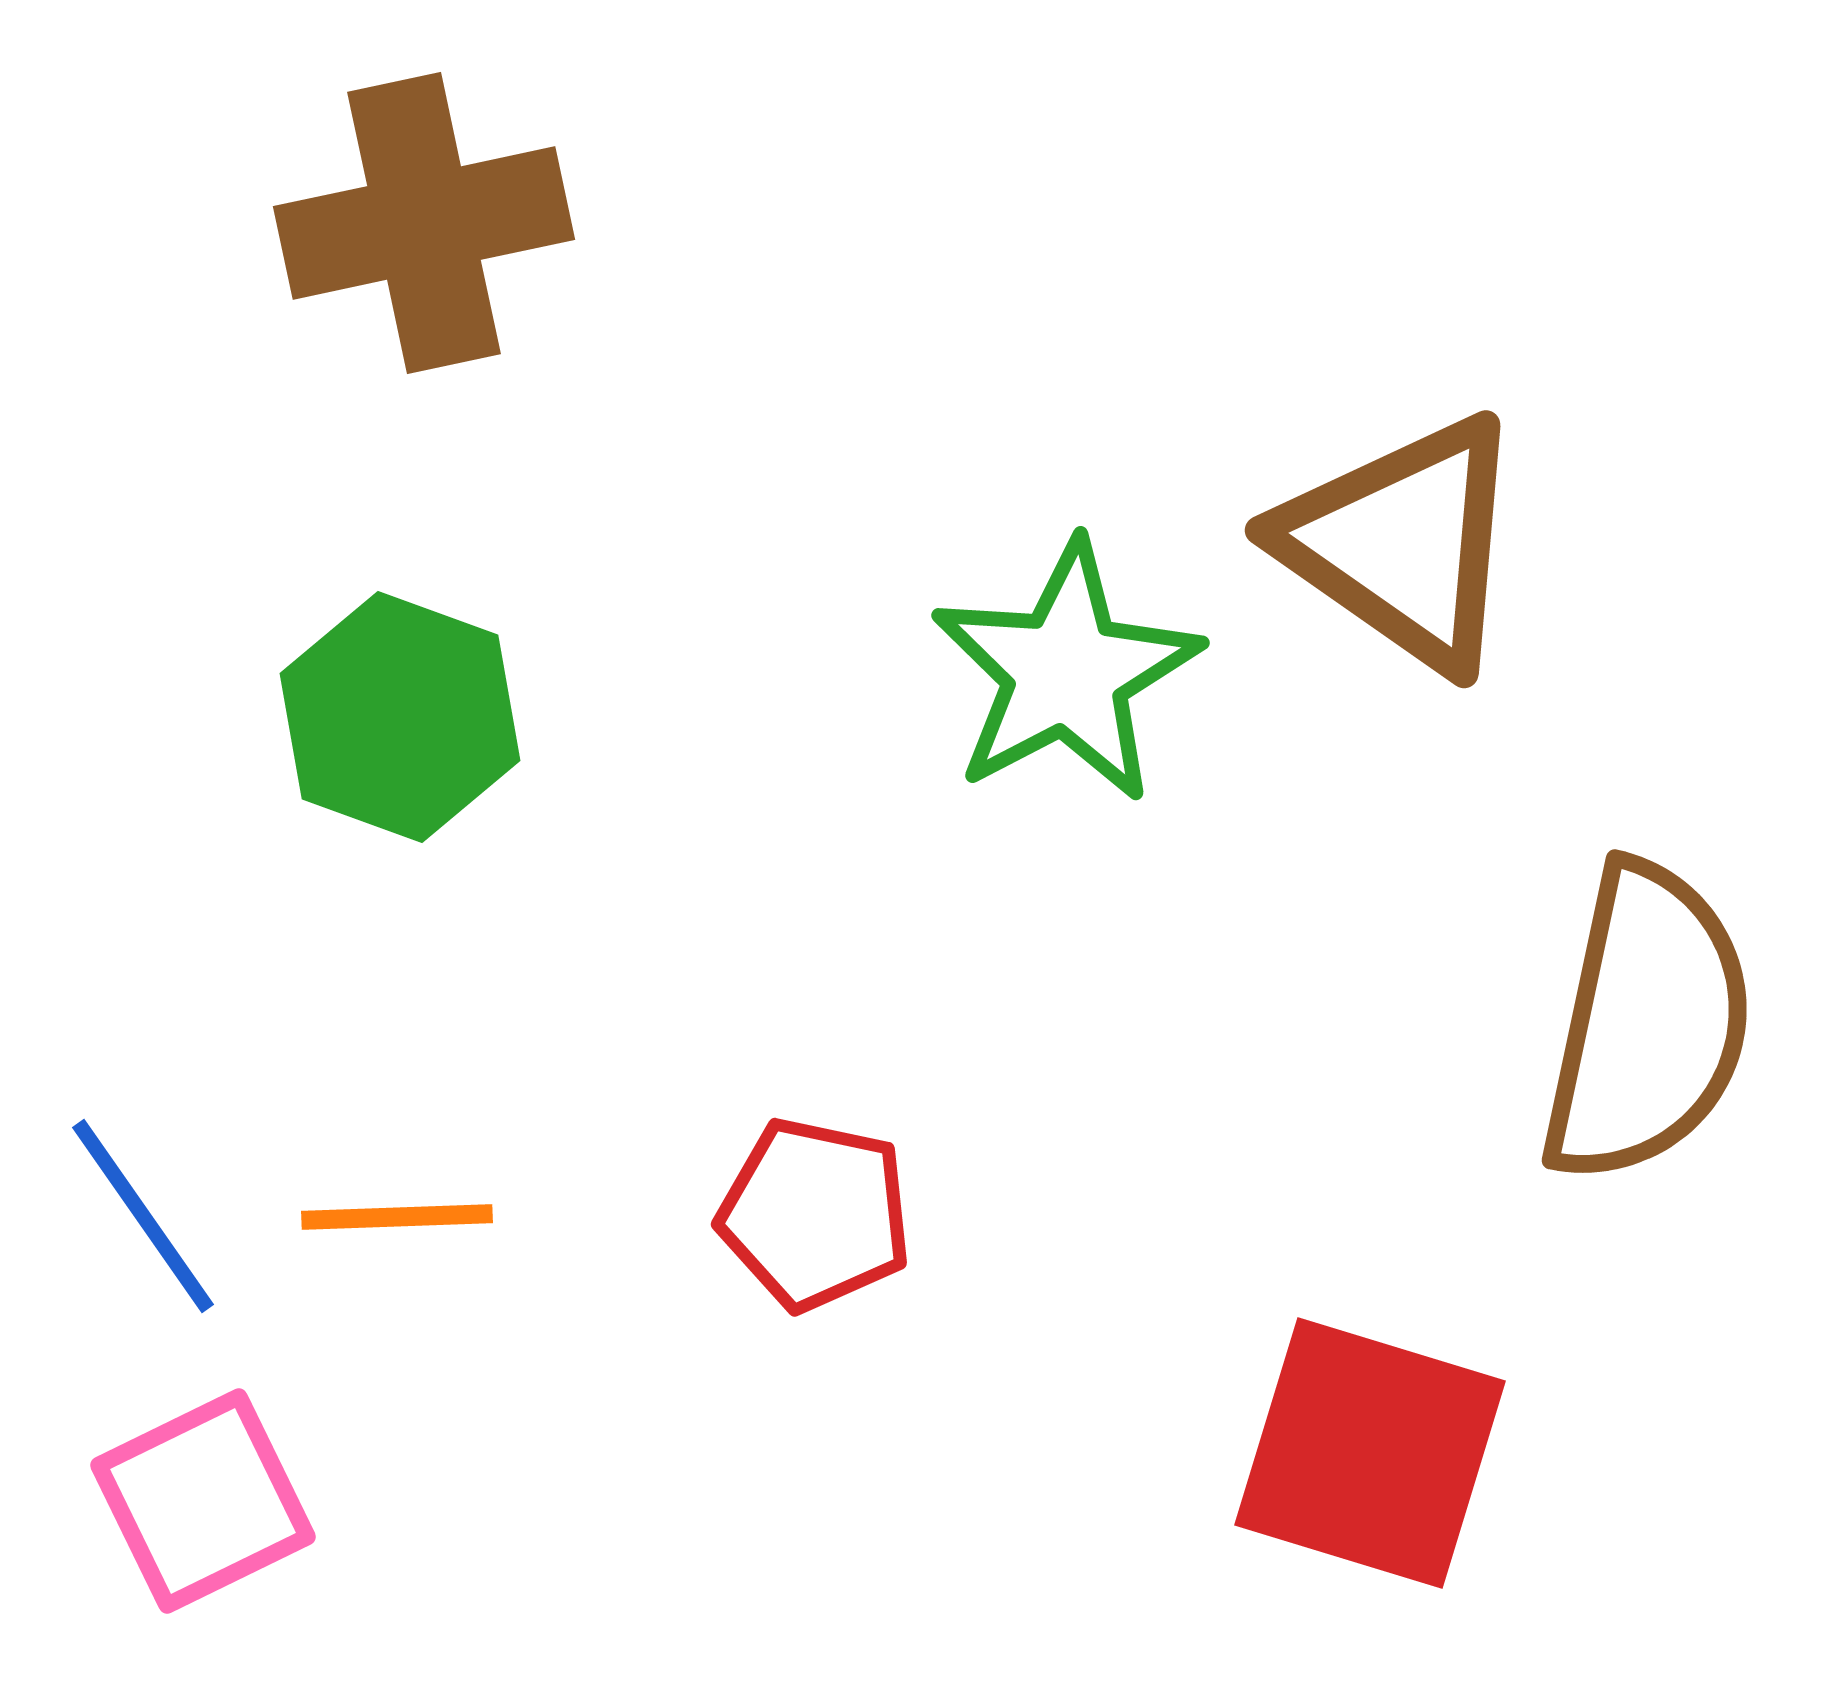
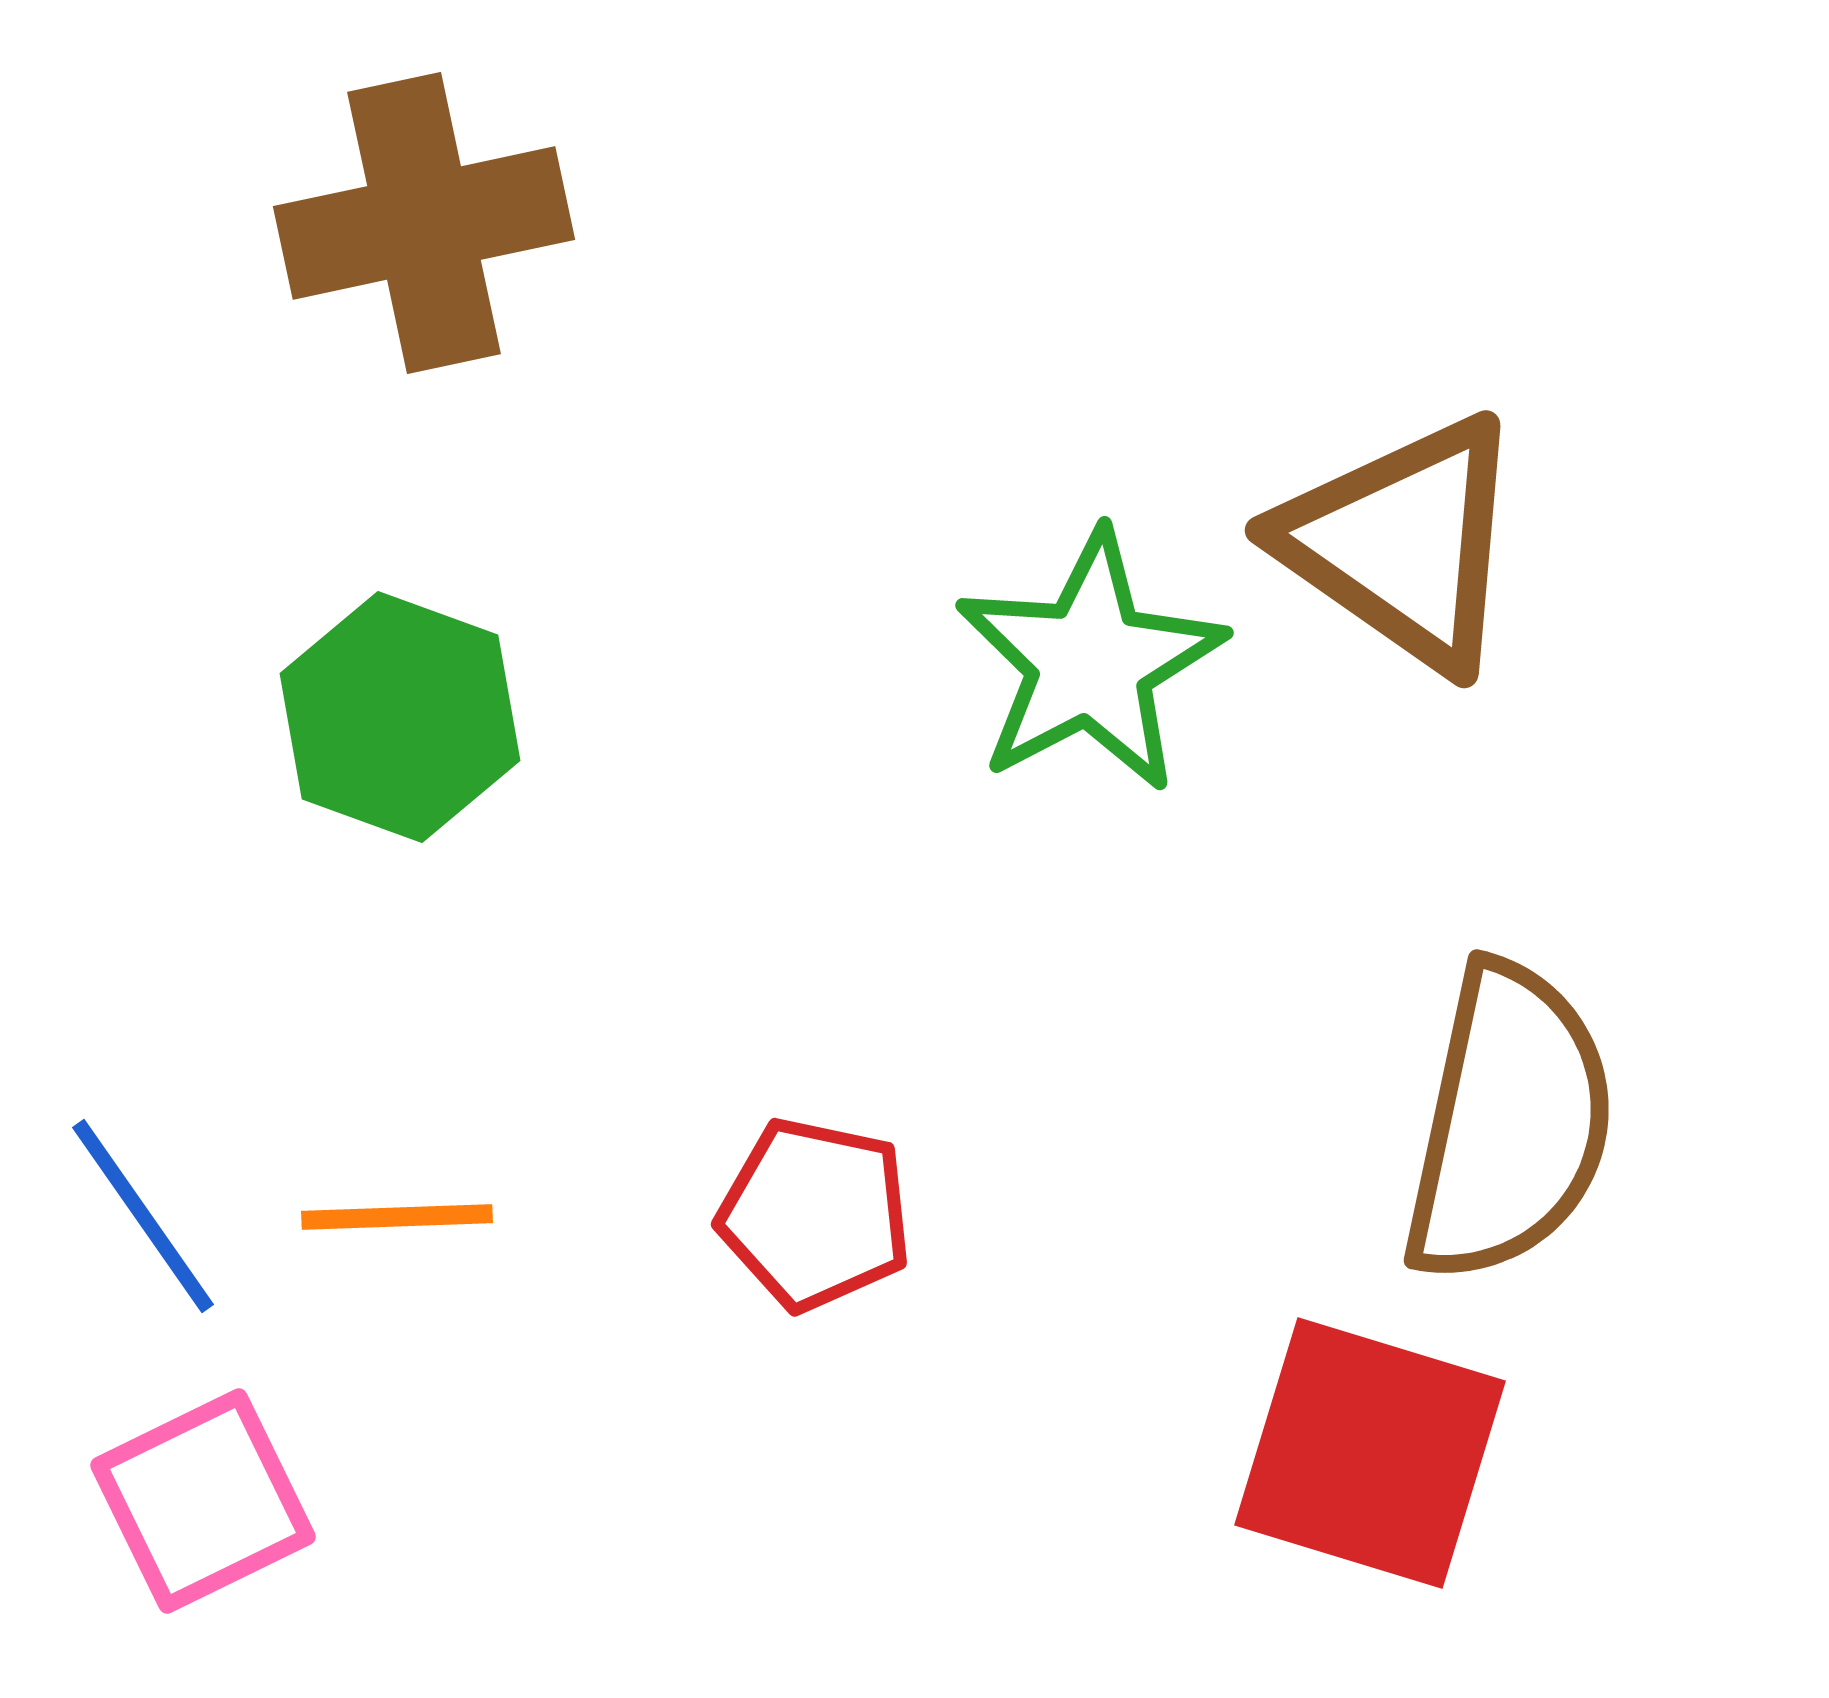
green star: moved 24 px right, 10 px up
brown semicircle: moved 138 px left, 100 px down
